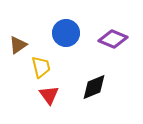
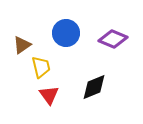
brown triangle: moved 4 px right
